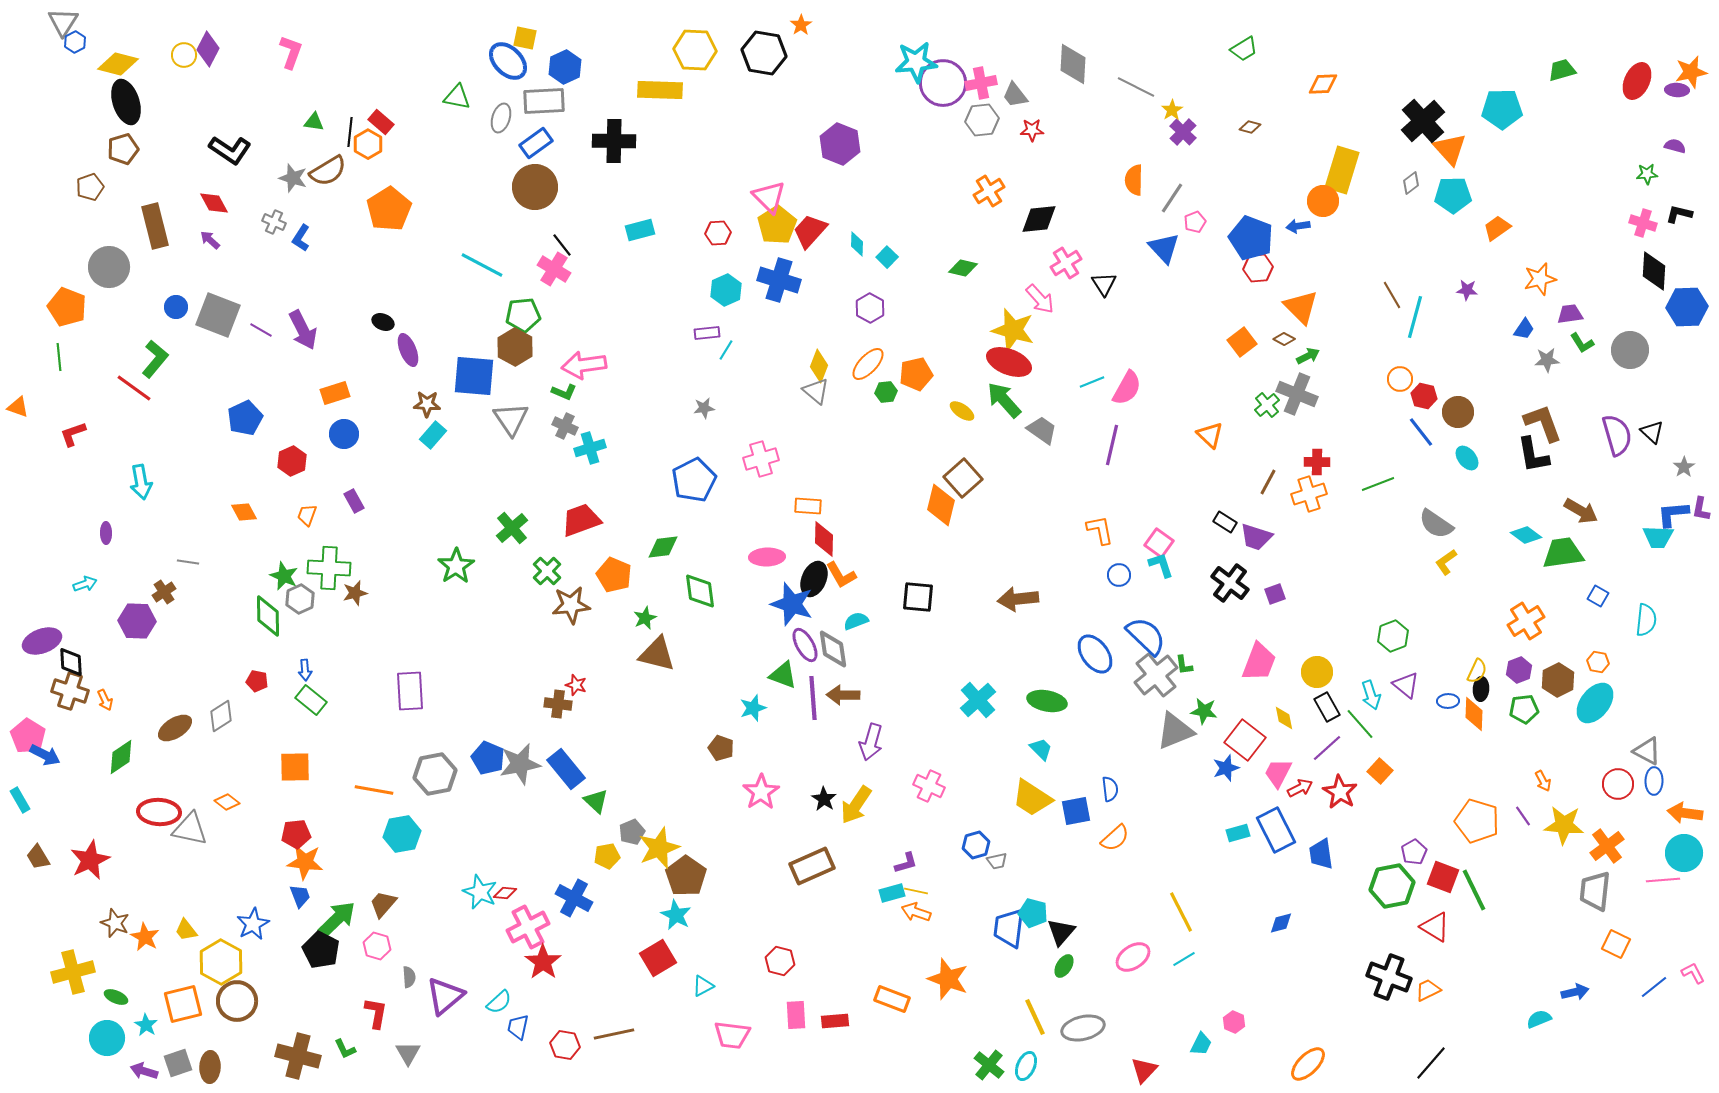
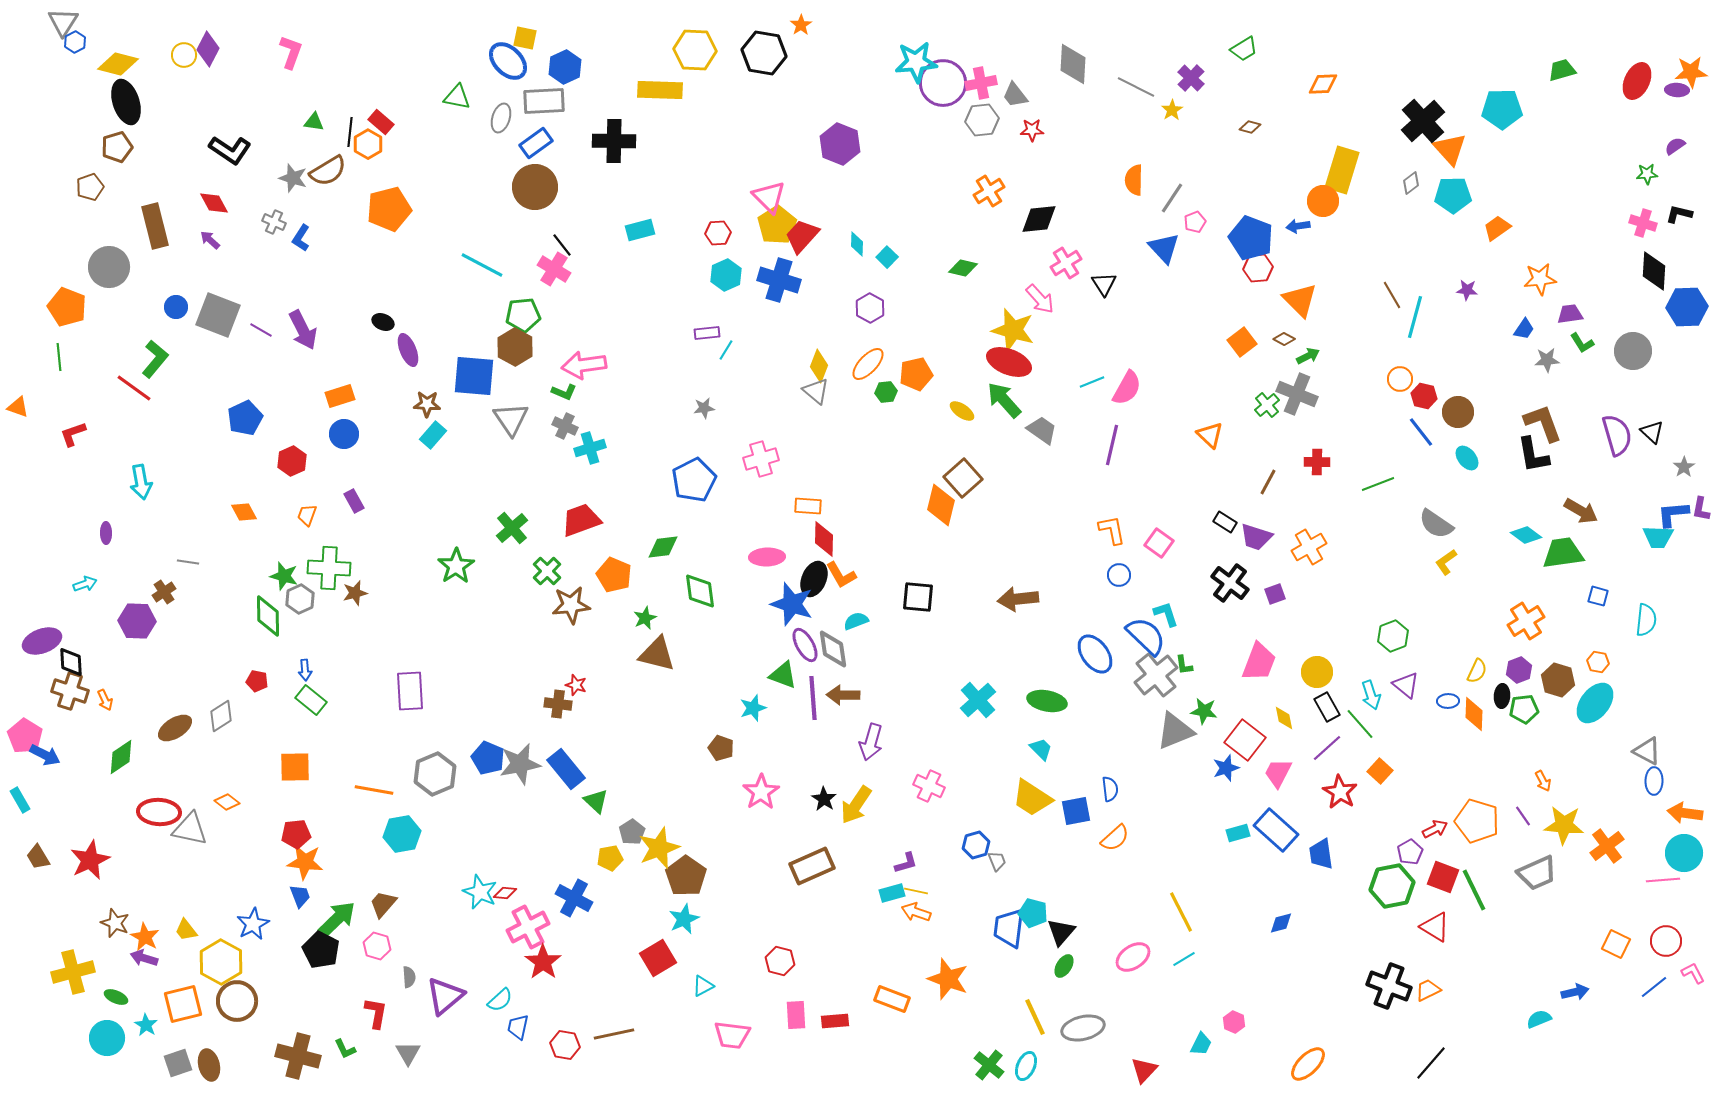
orange star at (1691, 72): rotated 8 degrees clockwise
purple cross at (1183, 132): moved 8 px right, 54 px up
purple semicircle at (1675, 146): rotated 50 degrees counterclockwise
brown pentagon at (123, 149): moved 6 px left, 2 px up
orange pentagon at (389, 209): rotated 18 degrees clockwise
red trapezoid at (810, 231): moved 8 px left, 5 px down
orange star at (1540, 279): rotated 8 degrees clockwise
cyan hexagon at (726, 290): moved 15 px up
orange triangle at (1301, 307): moved 1 px left, 7 px up
gray circle at (1630, 350): moved 3 px right, 1 px down
orange rectangle at (335, 393): moved 5 px right, 3 px down
orange cross at (1309, 494): moved 53 px down; rotated 12 degrees counterclockwise
orange L-shape at (1100, 530): moved 12 px right
cyan L-shape at (1161, 565): moved 5 px right, 49 px down
green star at (284, 576): rotated 8 degrees counterclockwise
blue square at (1598, 596): rotated 15 degrees counterclockwise
brown hexagon at (1558, 680): rotated 16 degrees counterclockwise
black ellipse at (1481, 689): moved 21 px right, 7 px down
pink pentagon at (28, 736): moved 3 px left
gray hexagon at (435, 774): rotated 12 degrees counterclockwise
red circle at (1618, 784): moved 48 px right, 157 px down
red arrow at (1300, 788): moved 135 px right, 41 px down
blue rectangle at (1276, 830): rotated 21 degrees counterclockwise
gray pentagon at (632, 832): rotated 10 degrees counterclockwise
purple pentagon at (1414, 852): moved 4 px left
yellow pentagon at (607, 856): moved 3 px right, 2 px down
gray trapezoid at (997, 861): rotated 100 degrees counterclockwise
gray trapezoid at (1595, 891): moved 58 px left, 18 px up; rotated 120 degrees counterclockwise
cyan star at (676, 915): moved 8 px right, 4 px down; rotated 20 degrees clockwise
black cross at (1389, 977): moved 9 px down
cyan semicircle at (499, 1002): moved 1 px right, 2 px up
brown ellipse at (210, 1067): moved 1 px left, 2 px up; rotated 16 degrees counterclockwise
purple arrow at (144, 1071): moved 113 px up
